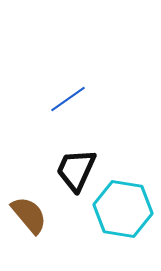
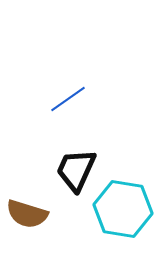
brown semicircle: moved 2 px left, 1 px up; rotated 147 degrees clockwise
